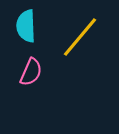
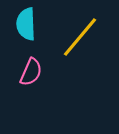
cyan semicircle: moved 2 px up
